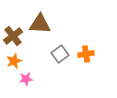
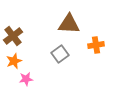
brown triangle: moved 29 px right
orange cross: moved 10 px right, 9 px up
